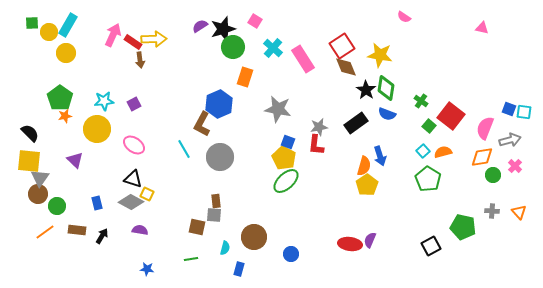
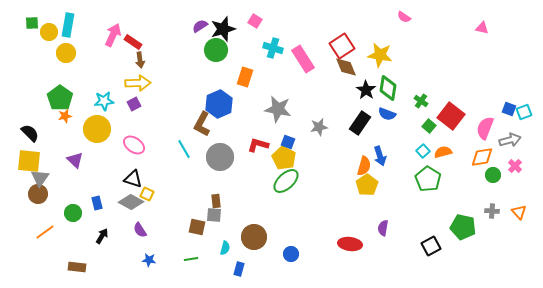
cyan rectangle at (68, 25): rotated 20 degrees counterclockwise
yellow arrow at (154, 39): moved 16 px left, 44 px down
green circle at (233, 47): moved 17 px left, 3 px down
cyan cross at (273, 48): rotated 24 degrees counterclockwise
green diamond at (386, 88): moved 2 px right
cyan square at (524, 112): rotated 28 degrees counterclockwise
black rectangle at (356, 123): moved 4 px right; rotated 20 degrees counterclockwise
red L-shape at (316, 145): moved 58 px left; rotated 100 degrees clockwise
green circle at (57, 206): moved 16 px right, 7 px down
brown rectangle at (77, 230): moved 37 px down
purple semicircle at (140, 230): rotated 133 degrees counterclockwise
purple semicircle at (370, 240): moved 13 px right, 12 px up; rotated 14 degrees counterclockwise
blue star at (147, 269): moved 2 px right, 9 px up
